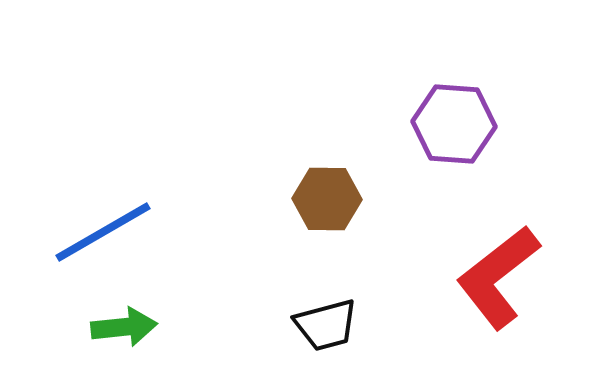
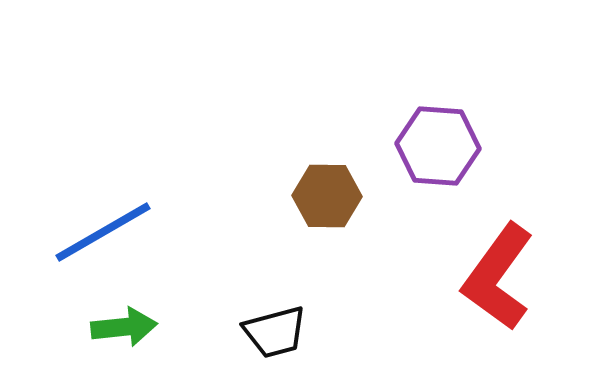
purple hexagon: moved 16 px left, 22 px down
brown hexagon: moved 3 px up
red L-shape: rotated 16 degrees counterclockwise
black trapezoid: moved 51 px left, 7 px down
